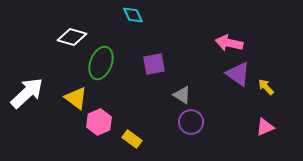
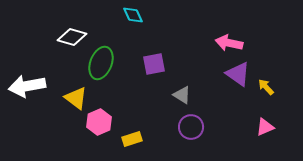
white arrow: moved 7 px up; rotated 147 degrees counterclockwise
purple circle: moved 5 px down
yellow rectangle: rotated 54 degrees counterclockwise
